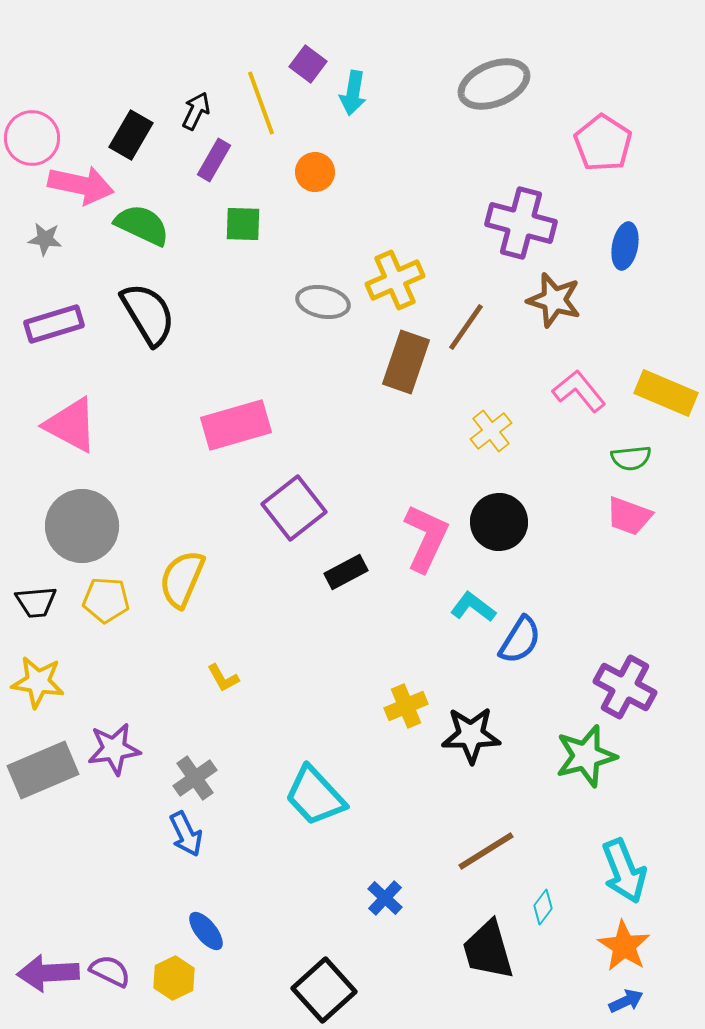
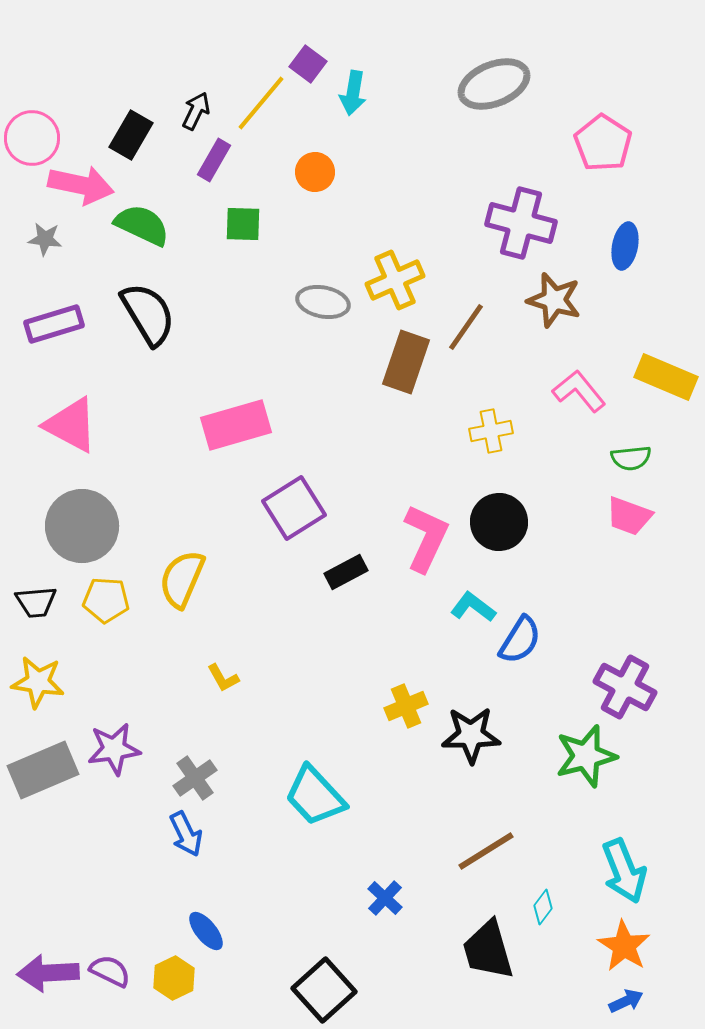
yellow line at (261, 103): rotated 60 degrees clockwise
yellow rectangle at (666, 393): moved 16 px up
yellow cross at (491, 431): rotated 27 degrees clockwise
purple square at (294, 508): rotated 6 degrees clockwise
